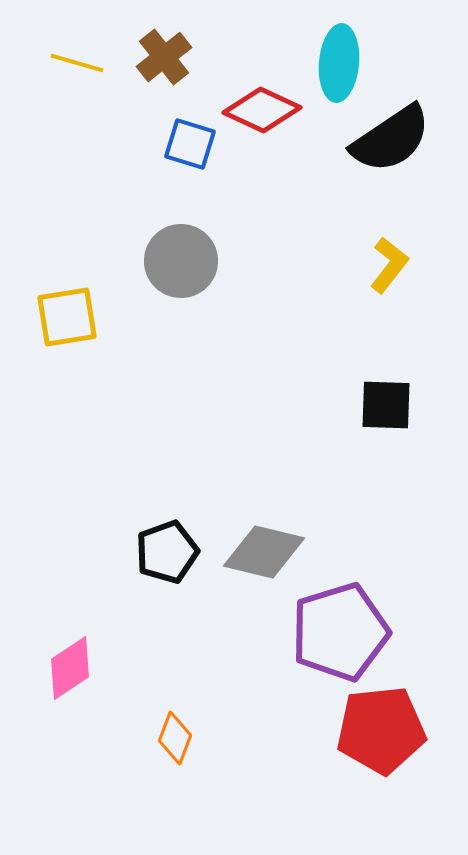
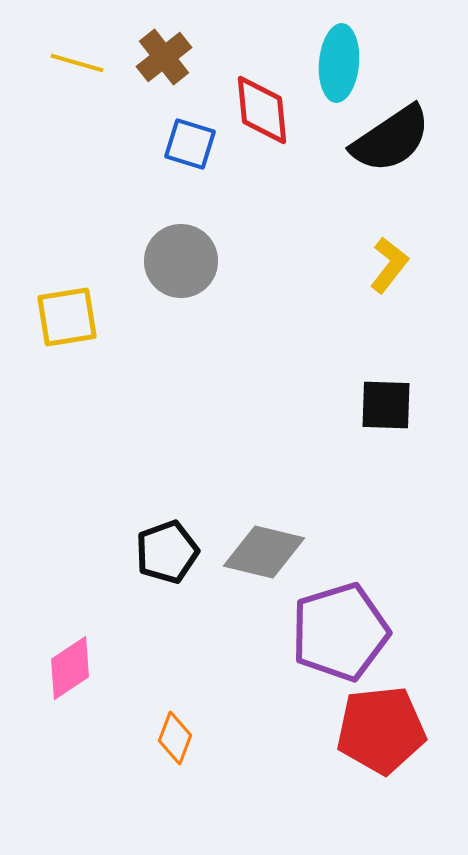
red diamond: rotated 60 degrees clockwise
